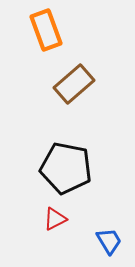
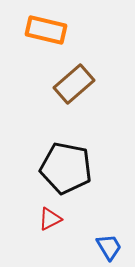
orange rectangle: rotated 57 degrees counterclockwise
red triangle: moved 5 px left
blue trapezoid: moved 6 px down
